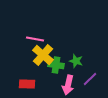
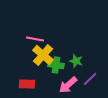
pink arrow: rotated 36 degrees clockwise
